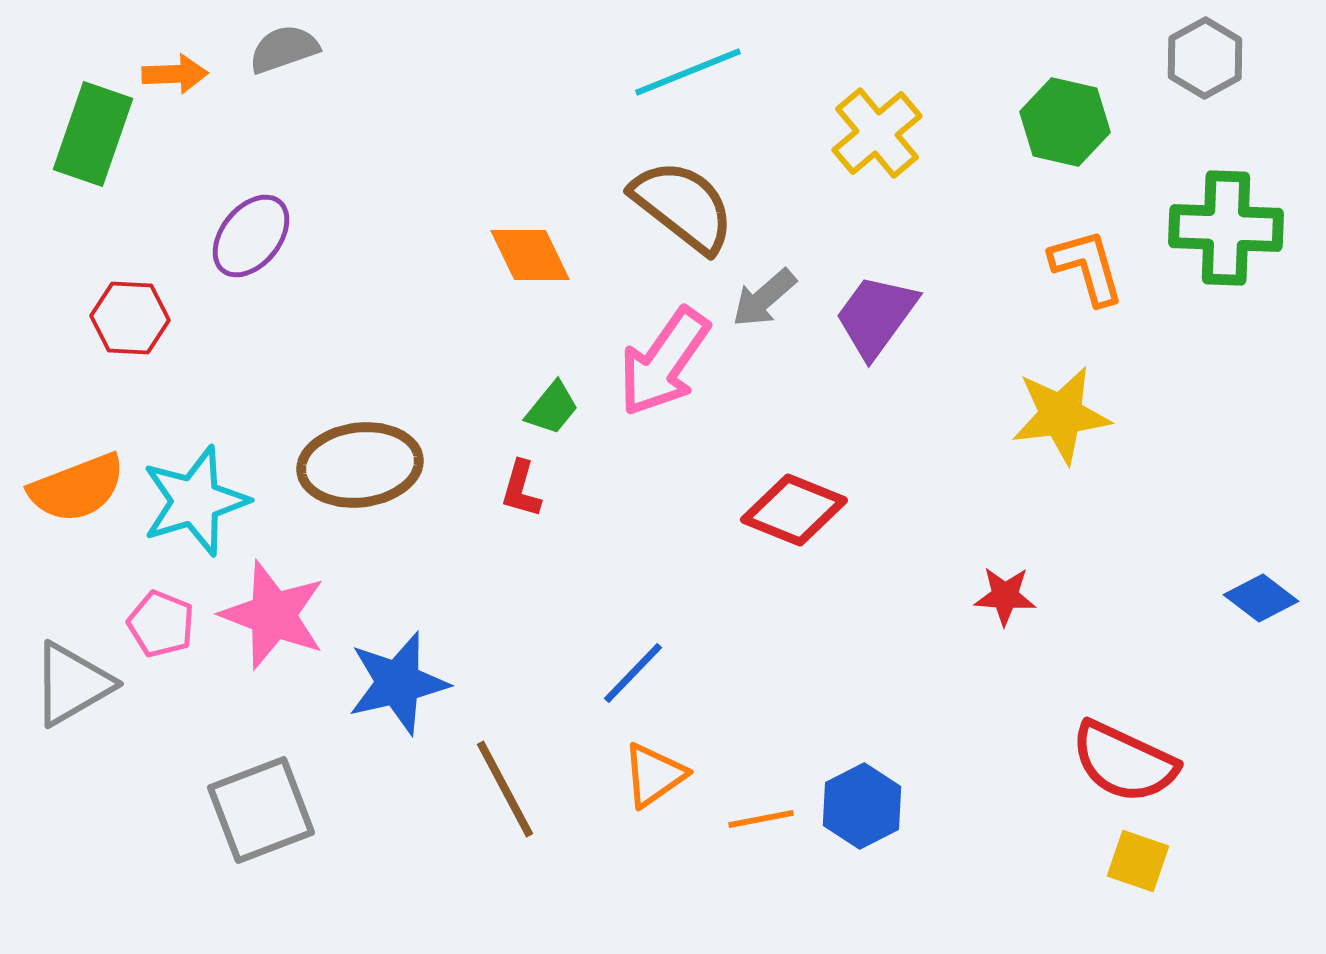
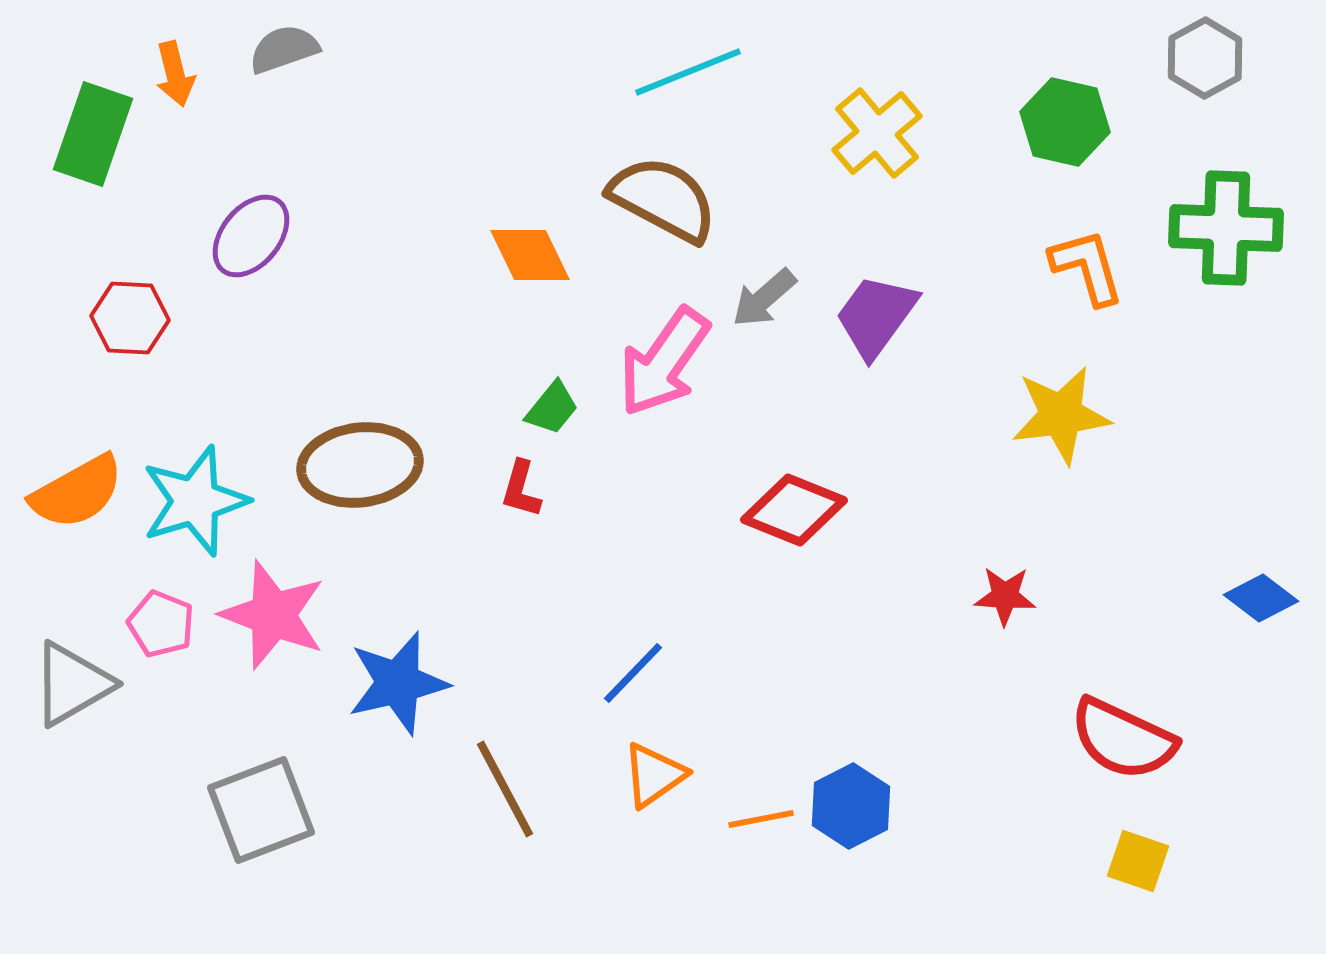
orange arrow: rotated 78 degrees clockwise
brown semicircle: moved 20 px left, 7 px up; rotated 10 degrees counterclockwise
orange semicircle: moved 4 px down; rotated 8 degrees counterclockwise
red semicircle: moved 1 px left, 23 px up
blue hexagon: moved 11 px left
